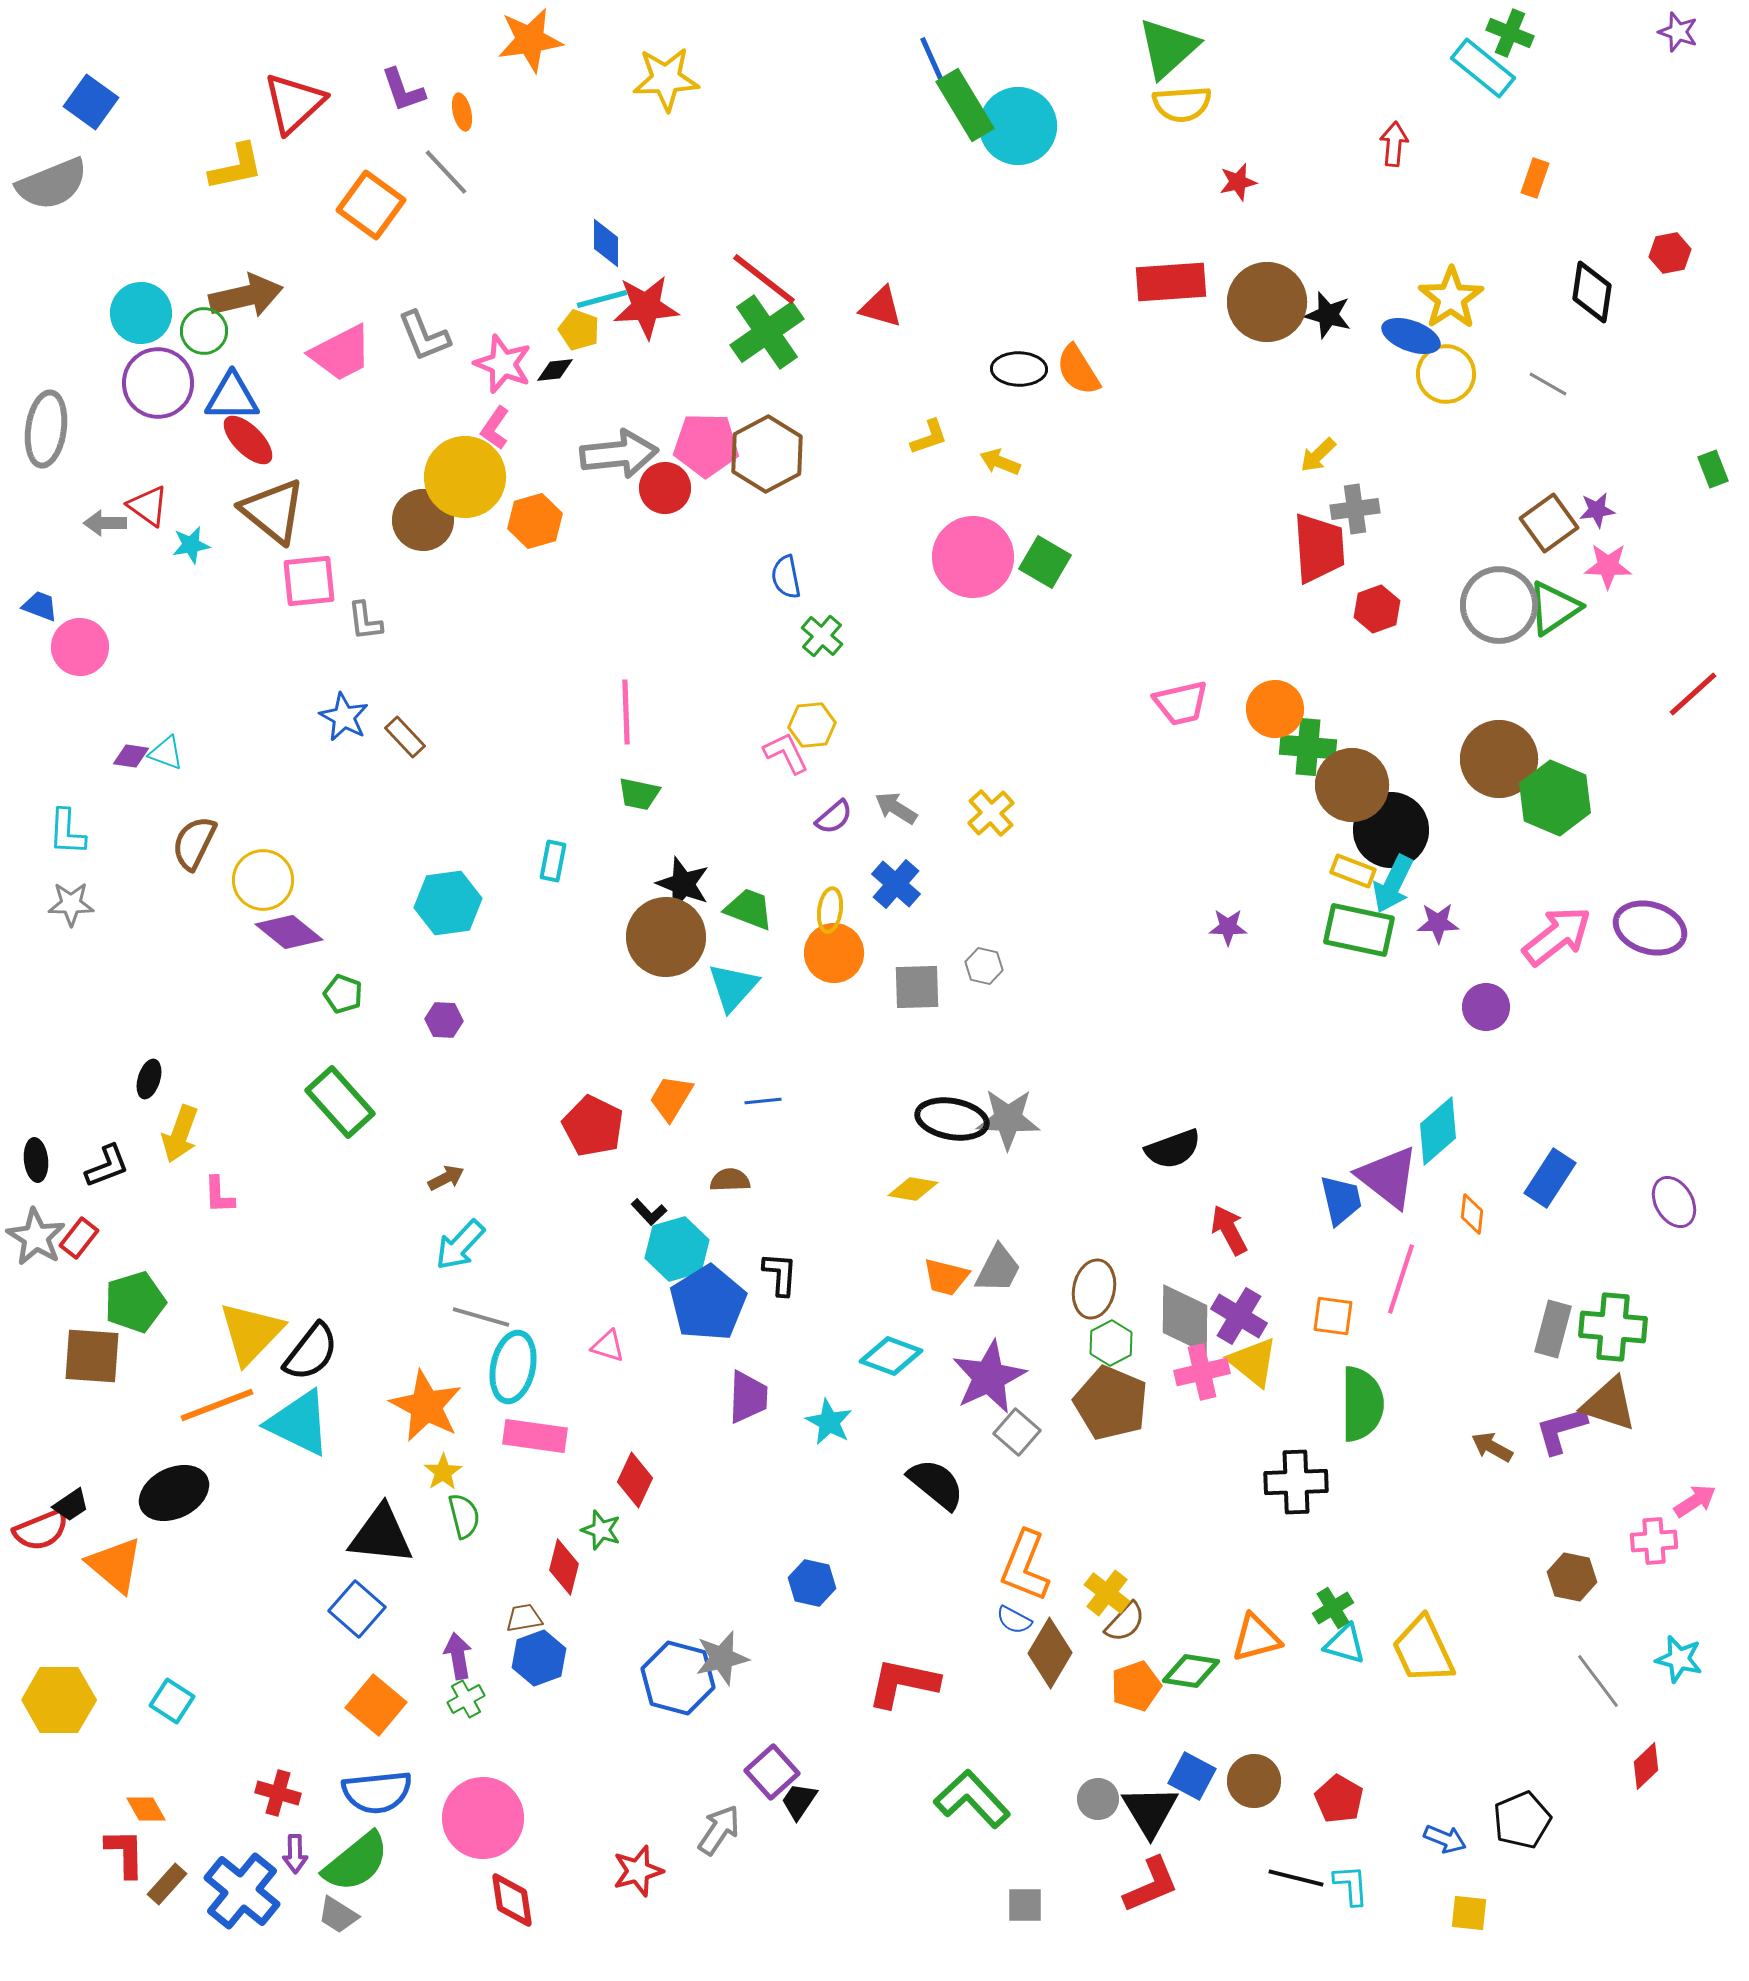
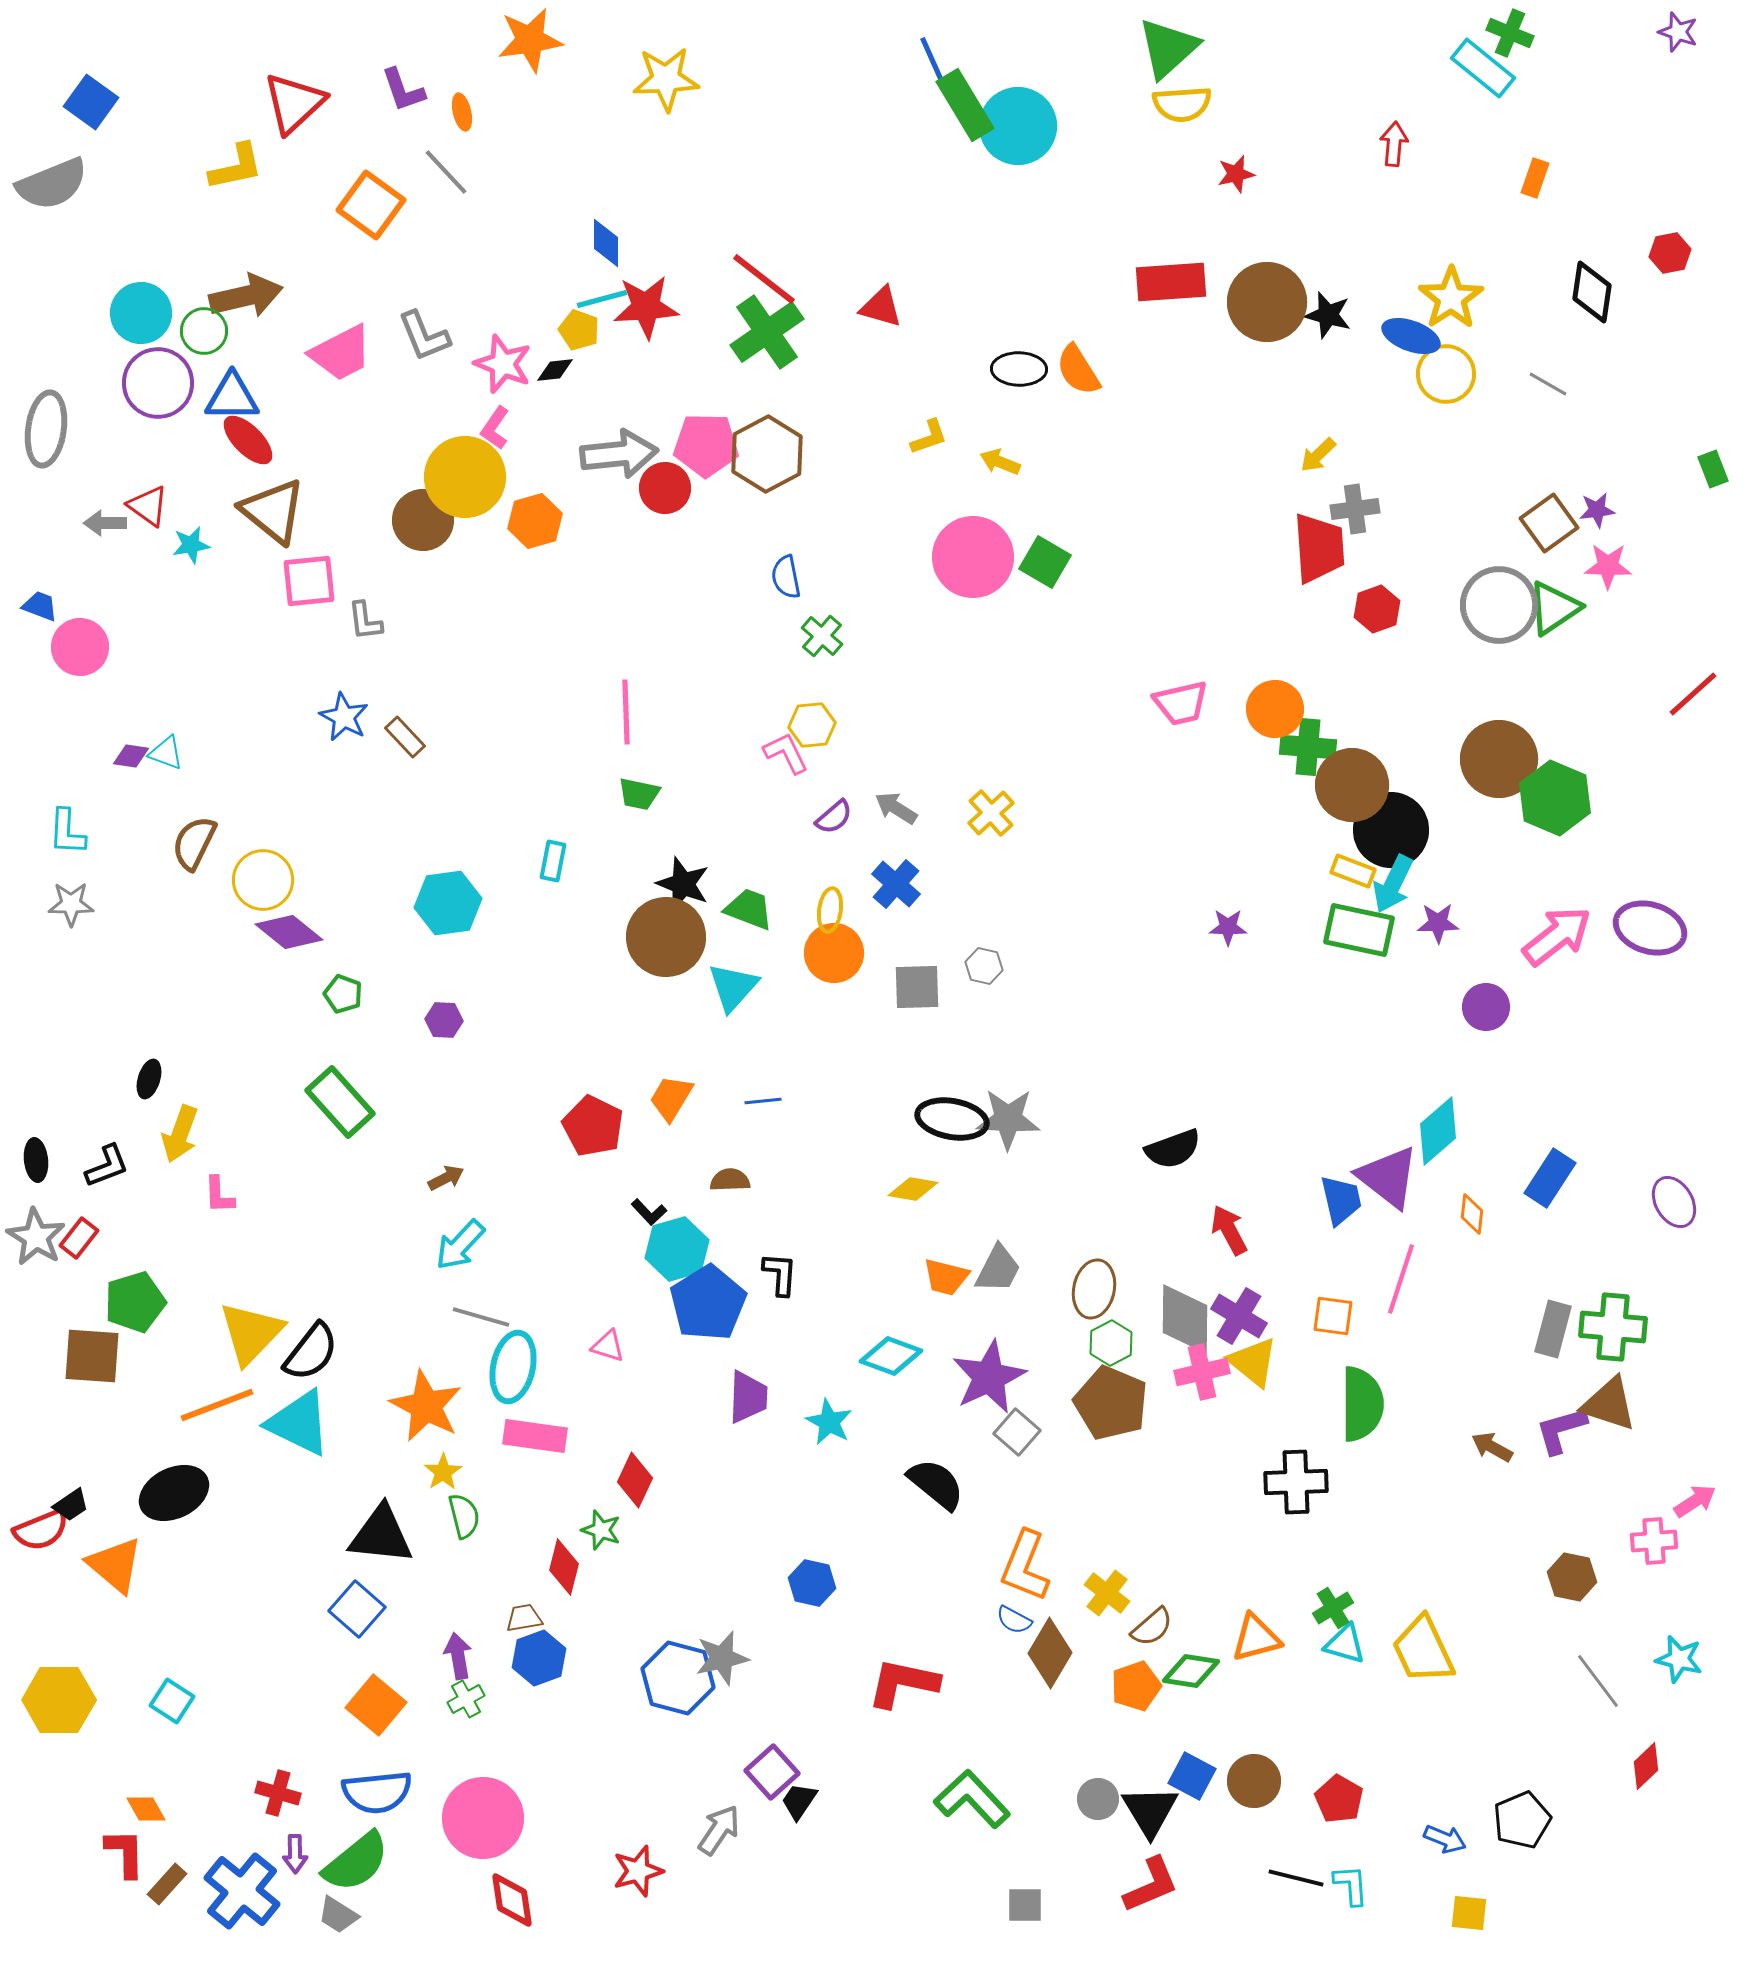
red star at (1238, 182): moved 2 px left, 8 px up
brown semicircle at (1125, 1622): moved 27 px right, 5 px down; rotated 6 degrees clockwise
